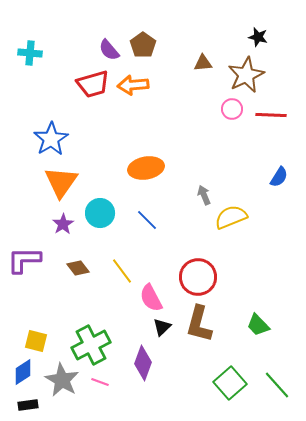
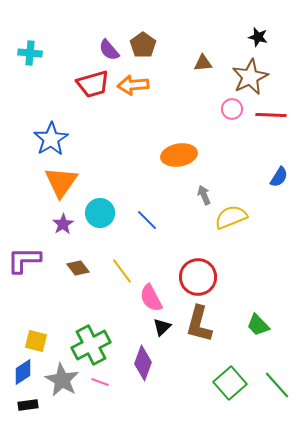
brown star: moved 4 px right, 2 px down
orange ellipse: moved 33 px right, 13 px up
